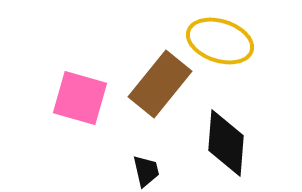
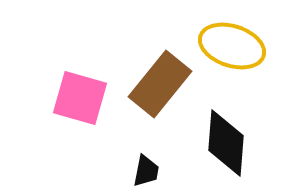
yellow ellipse: moved 12 px right, 5 px down
black trapezoid: rotated 24 degrees clockwise
